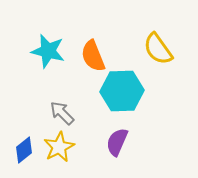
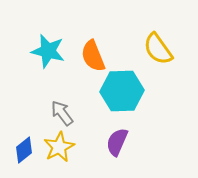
gray arrow: rotated 8 degrees clockwise
